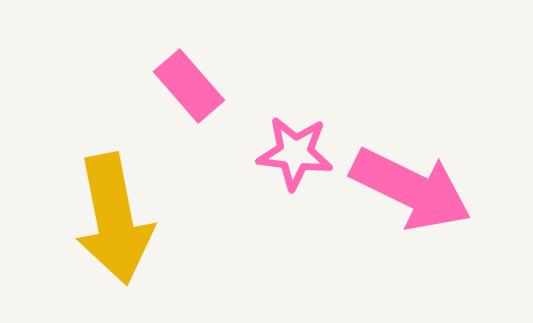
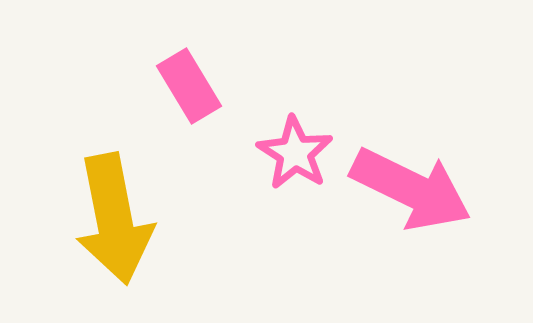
pink rectangle: rotated 10 degrees clockwise
pink star: rotated 26 degrees clockwise
